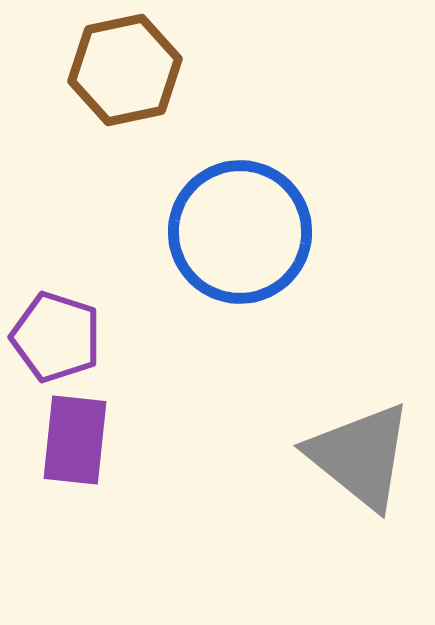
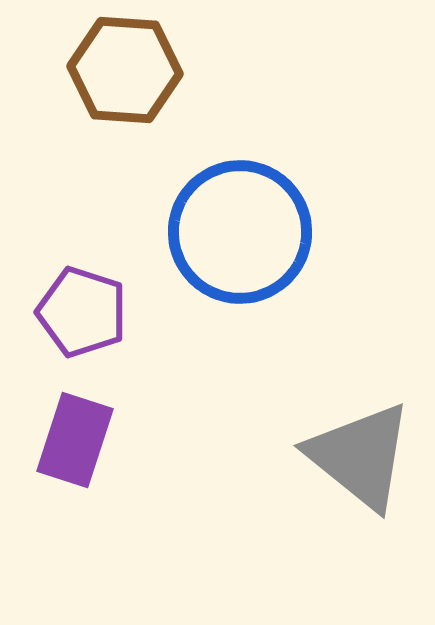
brown hexagon: rotated 16 degrees clockwise
purple pentagon: moved 26 px right, 25 px up
purple rectangle: rotated 12 degrees clockwise
